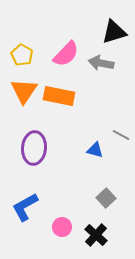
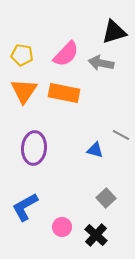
yellow pentagon: rotated 20 degrees counterclockwise
orange rectangle: moved 5 px right, 3 px up
